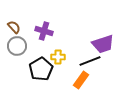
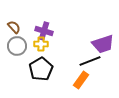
yellow cross: moved 17 px left, 13 px up
